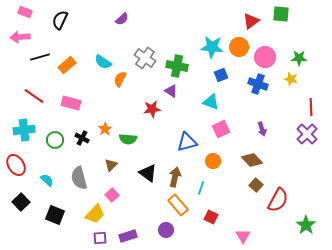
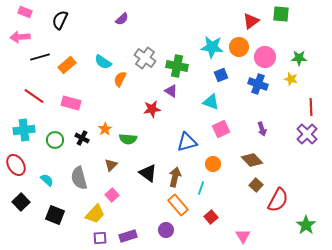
orange circle at (213, 161): moved 3 px down
red square at (211, 217): rotated 24 degrees clockwise
